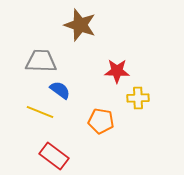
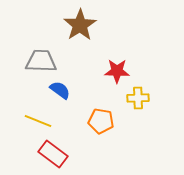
brown star: rotated 20 degrees clockwise
yellow line: moved 2 px left, 9 px down
red rectangle: moved 1 px left, 2 px up
